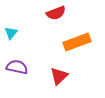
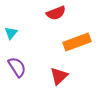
purple semicircle: rotated 45 degrees clockwise
